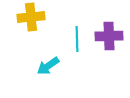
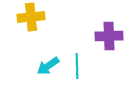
cyan line: moved 27 px down
